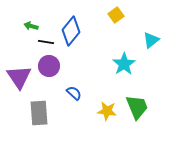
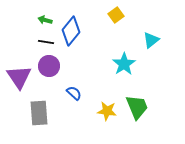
green arrow: moved 14 px right, 6 px up
